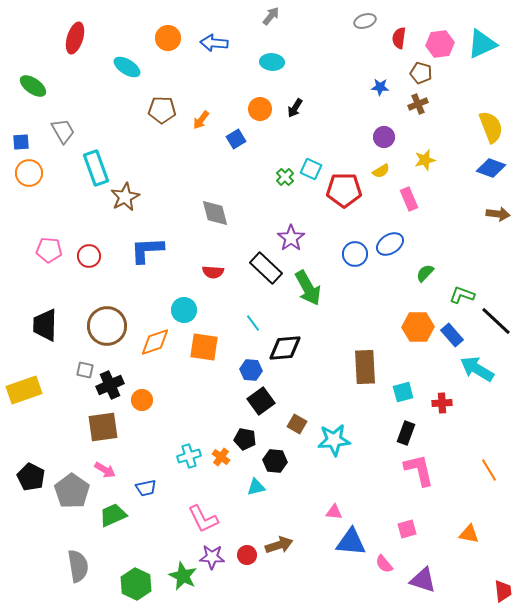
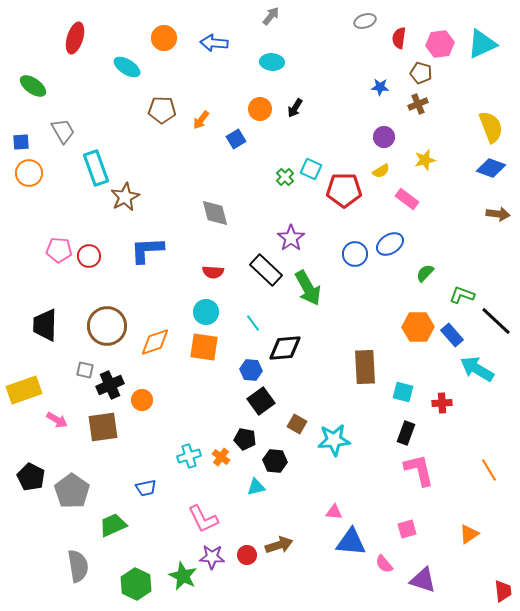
orange circle at (168, 38): moved 4 px left
pink rectangle at (409, 199): moved 2 px left; rotated 30 degrees counterclockwise
pink pentagon at (49, 250): moved 10 px right
black rectangle at (266, 268): moved 2 px down
cyan circle at (184, 310): moved 22 px right, 2 px down
cyan square at (403, 392): rotated 30 degrees clockwise
pink arrow at (105, 470): moved 48 px left, 50 px up
green trapezoid at (113, 515): moved 10 px down
orange triangle at (469, 534): rotated 45 degrees counterclockwise
